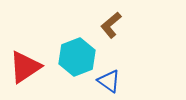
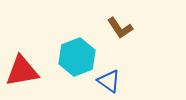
brown L-shape: moved 9 px right, 3 px down; rotated 84 degrees counterclockwise
red triangle: moved 3 px left, 4 px down; rotated 24 degrees clockwise
